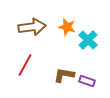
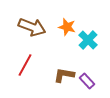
brown arrow: rotated 28 degrees clockwise
purple rectangle: rotated 28 degrees clockwise
